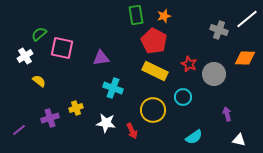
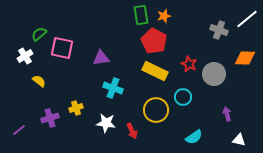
green rectangle: moved 5 px right
yellow circle: moved 3 px right
